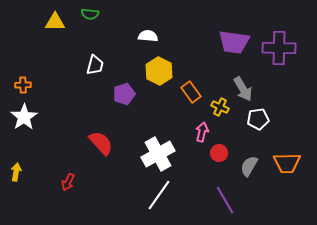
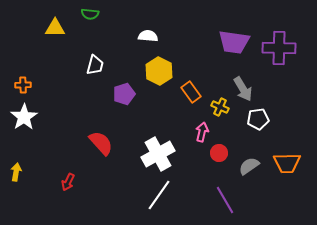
yellow triangle: moved 6 px down
gray semicircle: rotated 25 degrees clockwise
